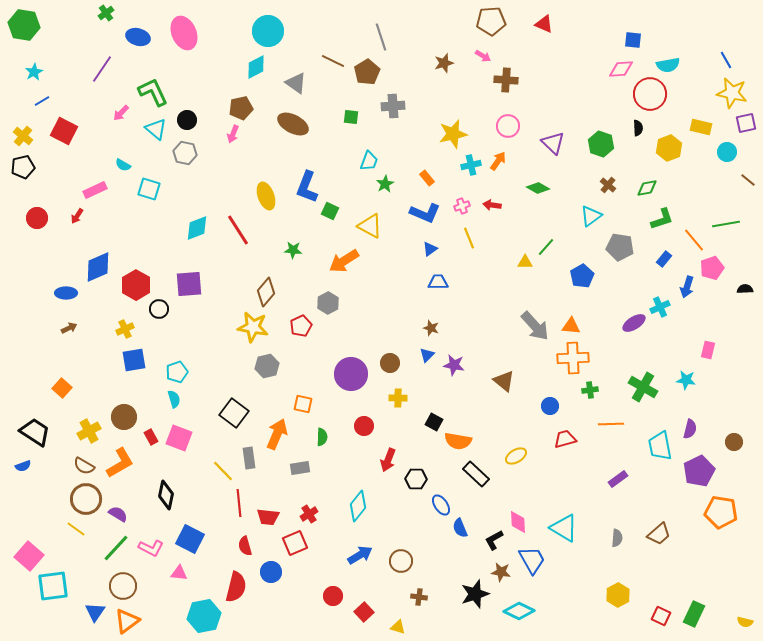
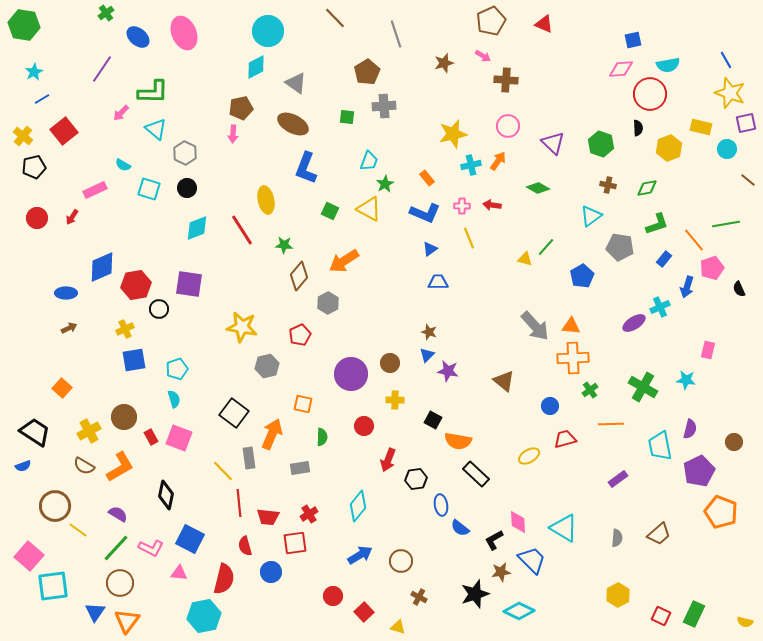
brown pentagon at (491, 21): rotated 20 degrees counterclockwise
blue ellipse at (138, 37): rotated 25 degrees clockwise
gray line at (381, 37): moved 15 px right, 3 px up
blue square at (633, 40): rotated 18 degrees counterclockwise
brown line at (333, 61): moved 2 px right, 43 px up; rotated 20 degrees clockwise
green L-shape at (153, 92): rotated 116 degrees clockwise
yellow star at (732, 93): moved 2 px left; rotated 8 degrees clockwise
blue line at (42, 101): moved 2 px up
gray cross at (393, 106): moved 9 px left
green square at (351, 117): moved 4 px left
black circle at (187, 120): moved 68 px down
red square at (64, 131): rotated 24 degrees clockwise
pink arrow at (233, 134): rotated 18 degrees counterclockwise
cyan circle at (727, 152): moved 3 px up
gray hexagon at (185, 153): rotated 15 degrees clockwise
black pentagon at (23, 167): moved 11 px right
brown cross at (608, 185): rotated 28 degrees counterclockwise
blue L-shape at (307, 187): moved 1 px left, 19 px up
yellow ellipse at (266, 196): moved 4 px down; rotated 8 degrees clockwise
pink cross at (462, 206): rotated 21 degrees clockwise
red arrow at (77, 216): moved 5 px left, 1 px down
green L-shape at (662, 219): moved 5 px left, 5 px down
yellow triangle at (370, 226): moved 1 px left, 17 px up
red line at (238, 230): moved 4 px right
green star at (293, 250): moved 9 px left, 5 px up
yellow triangle at (525, 262): moved 3 px up; rotated 14 degrees clockwise
blue diamond at (98, 267): moved 4 px right
purple square at (189, 284): rotated 12 degrees clockwise
red hexagon at (136, 285): rotated 20 degrees clockwise
black semicircle at (745, 289): moved 6 px left; rotated 112 degrees counterclockwise
brown diamond at (266, 292): moved 33 px right, 16 px up
red pentagon at (301, 326): moved 1 px left, 9 px down
yellow star at (253, 327): moved 11 px left
brown star at (431, 328): moved 2 px left, 4 px down
purple star at (454, 365): moved 6 px left, 6 px down
cyan pentagon at (177, 372): moved 3 px up
green cross at (590, 390): rotated 28 degrees counterclockwise
yellow cross at (398, 398): moved 3 px left, 2 px down
black square at (434, 422): moved 1 px left, 2 px up
orange arrow at (277, 434): moved 5 px left
yellow ellipse at (516, 456): moved 13 px right
orange L-shape at (120, 463): moved 4 px down
black hexagon at (416, 479): rotated 10 degrees counterclockwise
brown circle at (86, 499): moved 31 px left, 7 px down
blue ellipse at (441, 505): rotated 25 degrees clockwise
orange pentagon at (721, 512): rotated 12 degrees clockwise
blue semicircle at (460, 528): rotated 30 degrees counterclockwise
yellow line at (76, 529): moved 2 px right, 1 px down
red square at (295, 543): rotated 15 degrees clockwise
blue trapezoid at (532, 560): rotated 16 degrees counterclockwise
brown star at (501, 572): rotated 18 degrees counterclockwise
brown circle at (123, 586): moved 3 px left, 3 px up
red semicircle at (236, 587): moved 12 px left, 8 px up
brown cross at (419, 597): rotated 21 degrees clockwise
orange triangle at (127, 621): rotated 16 degrees counterclockwise
